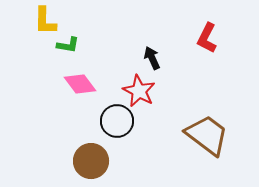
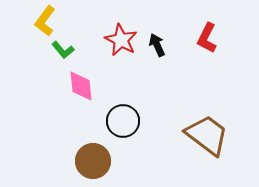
yellow L-shape: rotated 36 degrees clockwise
green L-shape: moved 5 px left, 5 px down; rotated 40 degrees clockwise
black arrow: moved 5 px right, 13 px up
pink diamond: moved 1 px right, 2 px down; rotated 32 degrees clockwise
red star: moved 18 px left, 51 px up
black circle: moved 6 px right
brown circle: moved 2 px right
